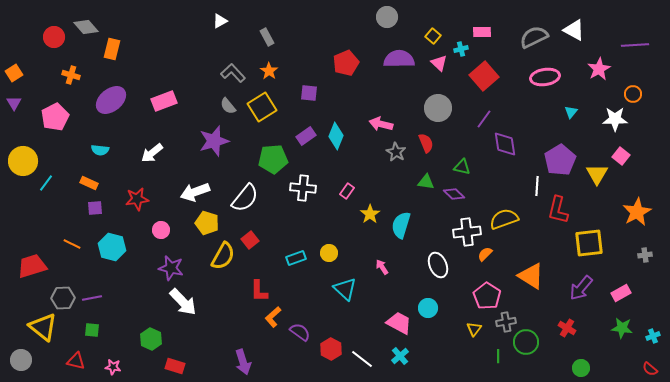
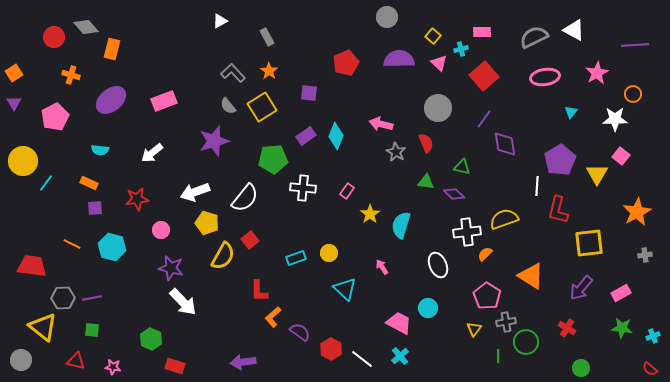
pink star at (599, 69): moved 2 px left, 4 px down
red trapezoid at (32, 266): rotated 24 degrees clockwise
purple arrow at (243, 362): rotated 100 degrees clockwise
